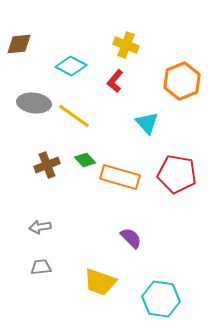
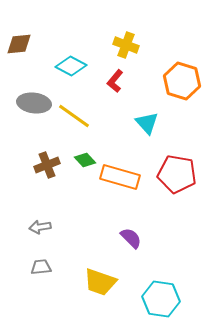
orange hexagon: rotated 21 degrees counterclockwise
